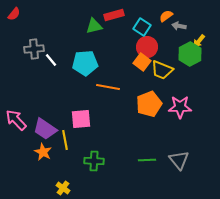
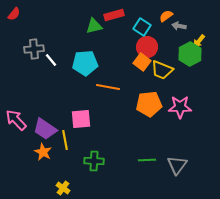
orange pentagon: rotated 15 degrees clockwise
gray triangle: moved 2 px left, 5 px down; rotated 15 degrees clockwise
